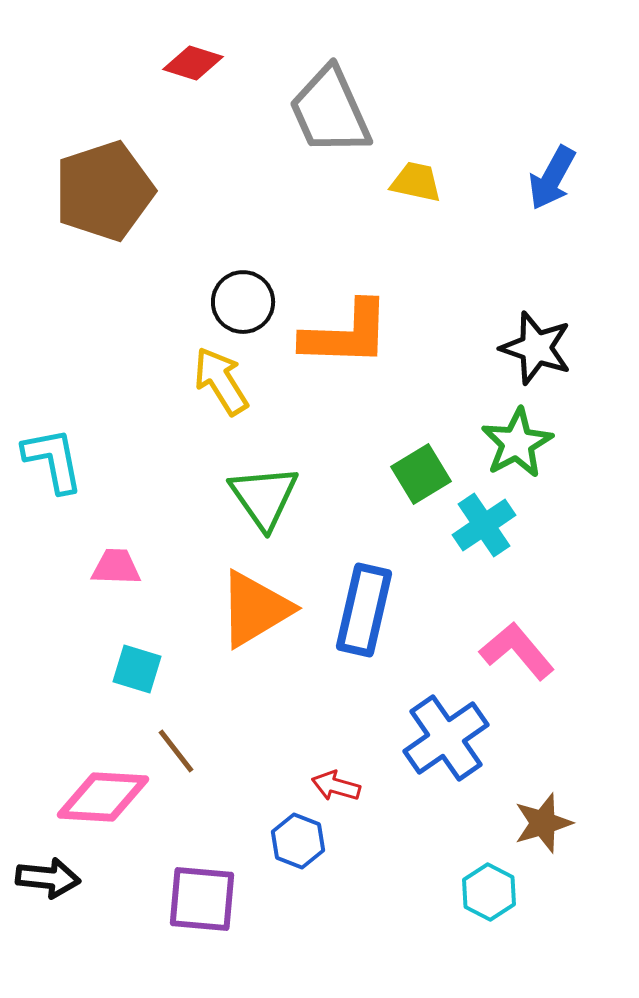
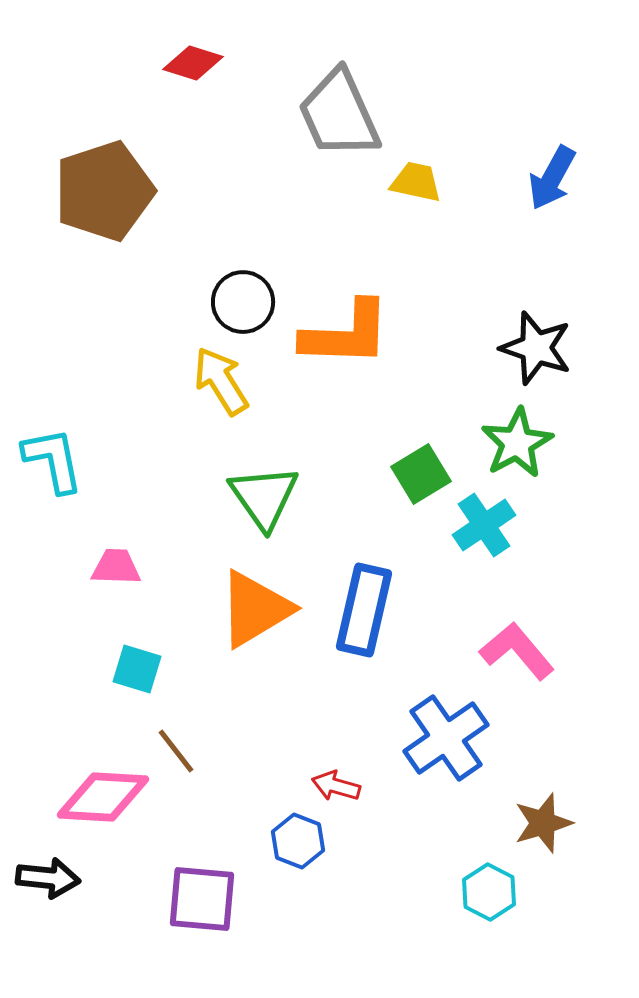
gray trapezoid: moved 9 px right, 3 px down
